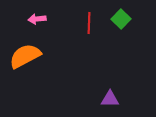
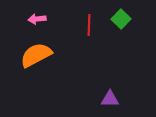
red line: moved 2 px down
orange semicircle: moved 11 px right, 1 px up
